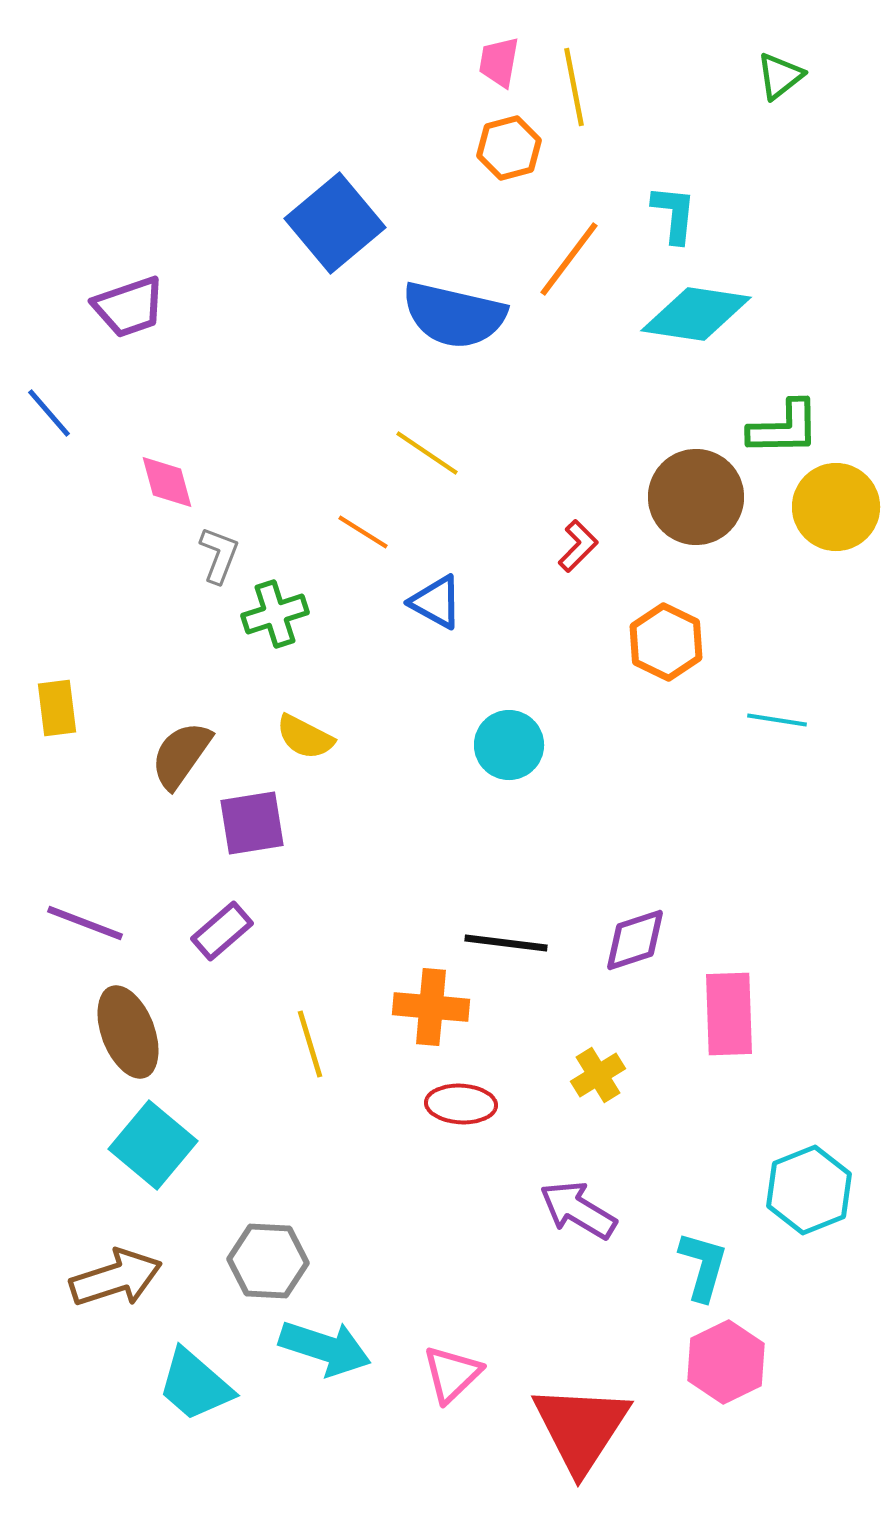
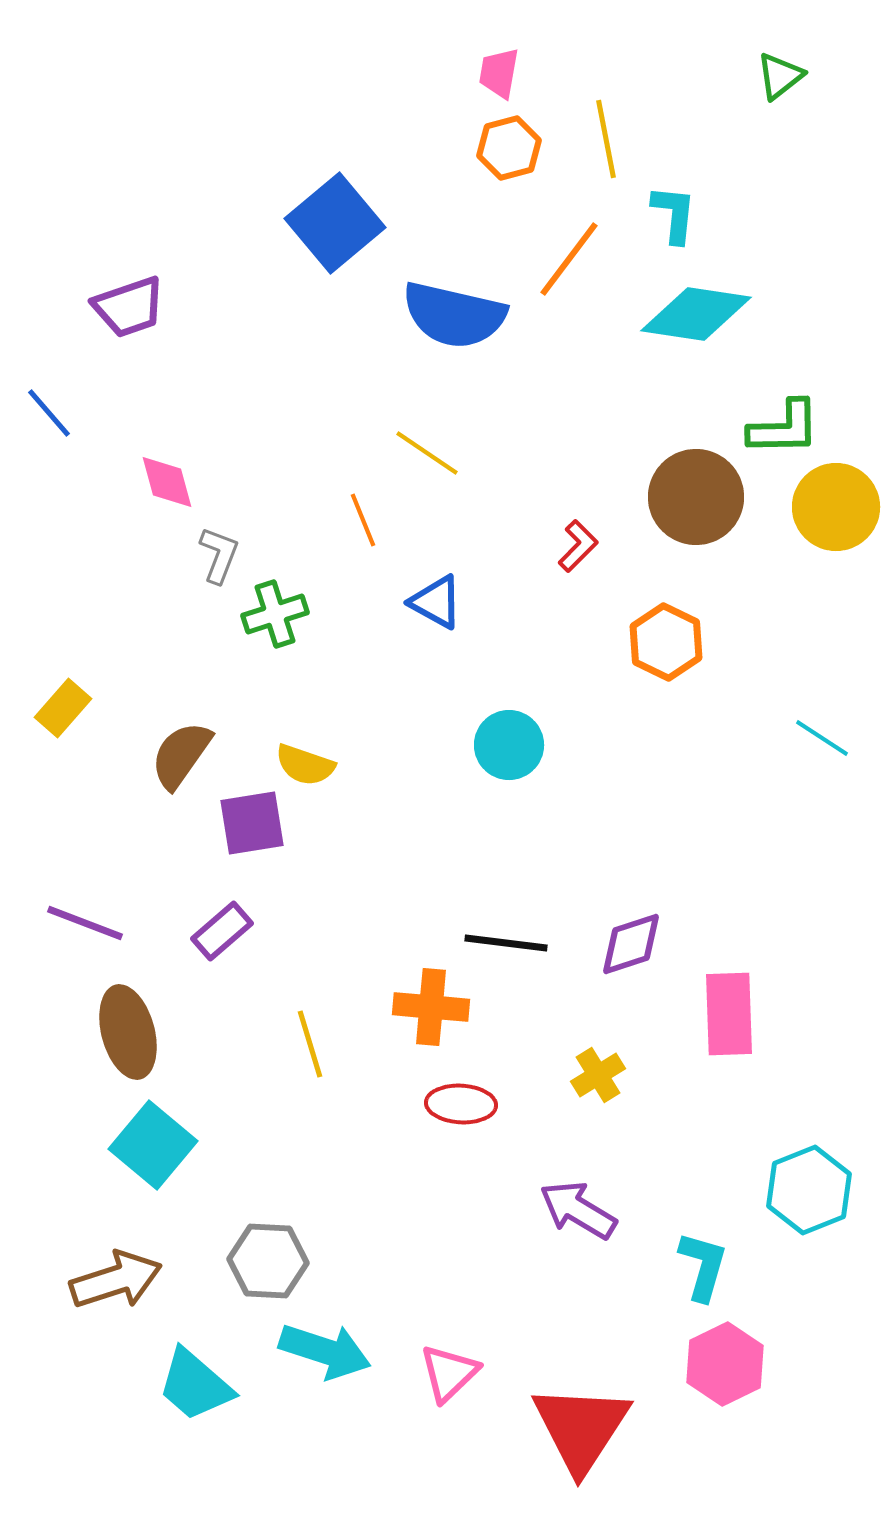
pink trapezoid at (499, 62): moved 11 px down
yellow line at (574, 87): moved 32 px right, 52 px down
orange line at (363, 532): moved 12 px up; rotated 36 degrees clockwise
yellow rectangle at (57, 708): moved 6 px right; rotated 48 degrees clockwise
cyan line at (777, 720): moved 45 px right, 18 px down; rotated 24 degrees clockwise
yellow semicircle at (305, 737): moved 28 px down; rotated 8 degrees counterclockwise
purple diamond at (635, 940): moved 4 px left, 4 px down
brown ellipse at (128, 1032): rotated 6 degrees clockwise
brown arrow at (116, 1278): moved 2 px down
cyan arrow at (325, 1348): moved 3 px down
pink hexagon at (726, 1362): moved 1 px left, 2 px down
pink triangle at (452, 1374): moved 3 px left, 1 px up
